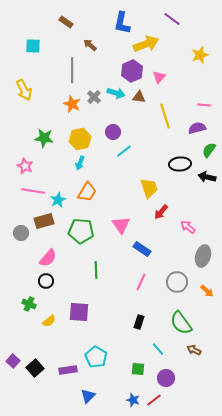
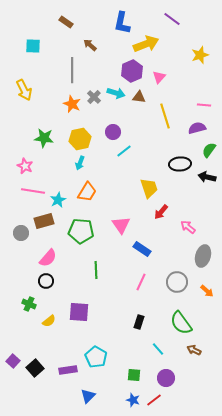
green square at (138, 369): moved 4 px left, 6 px down
